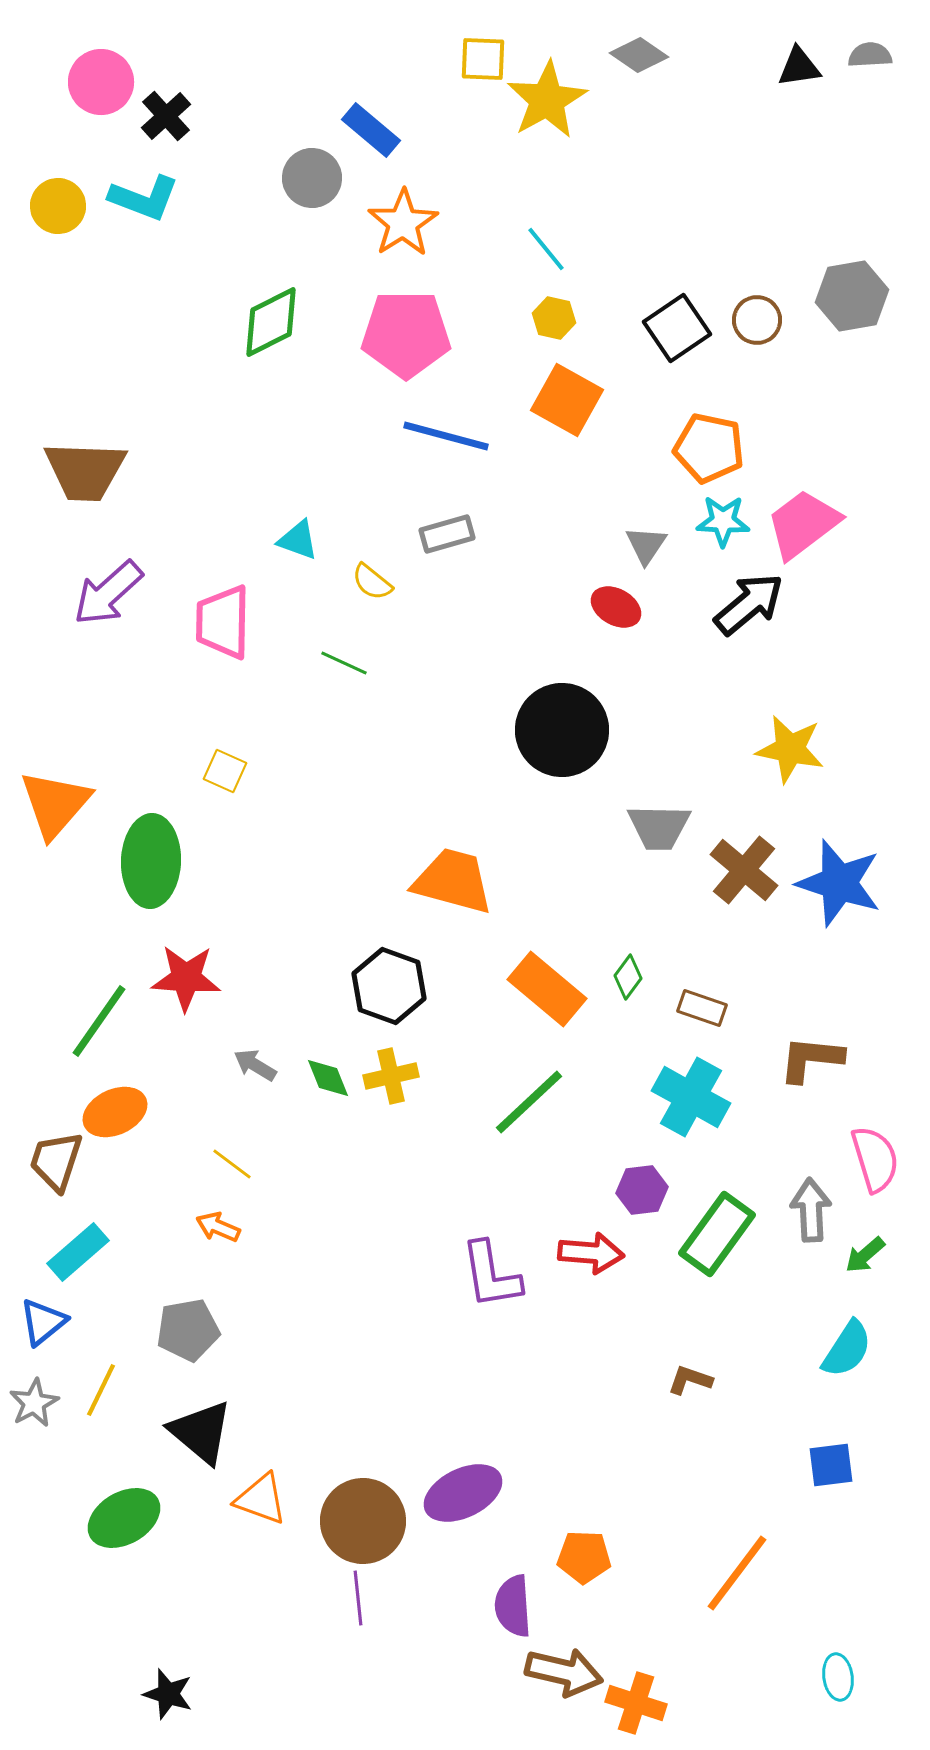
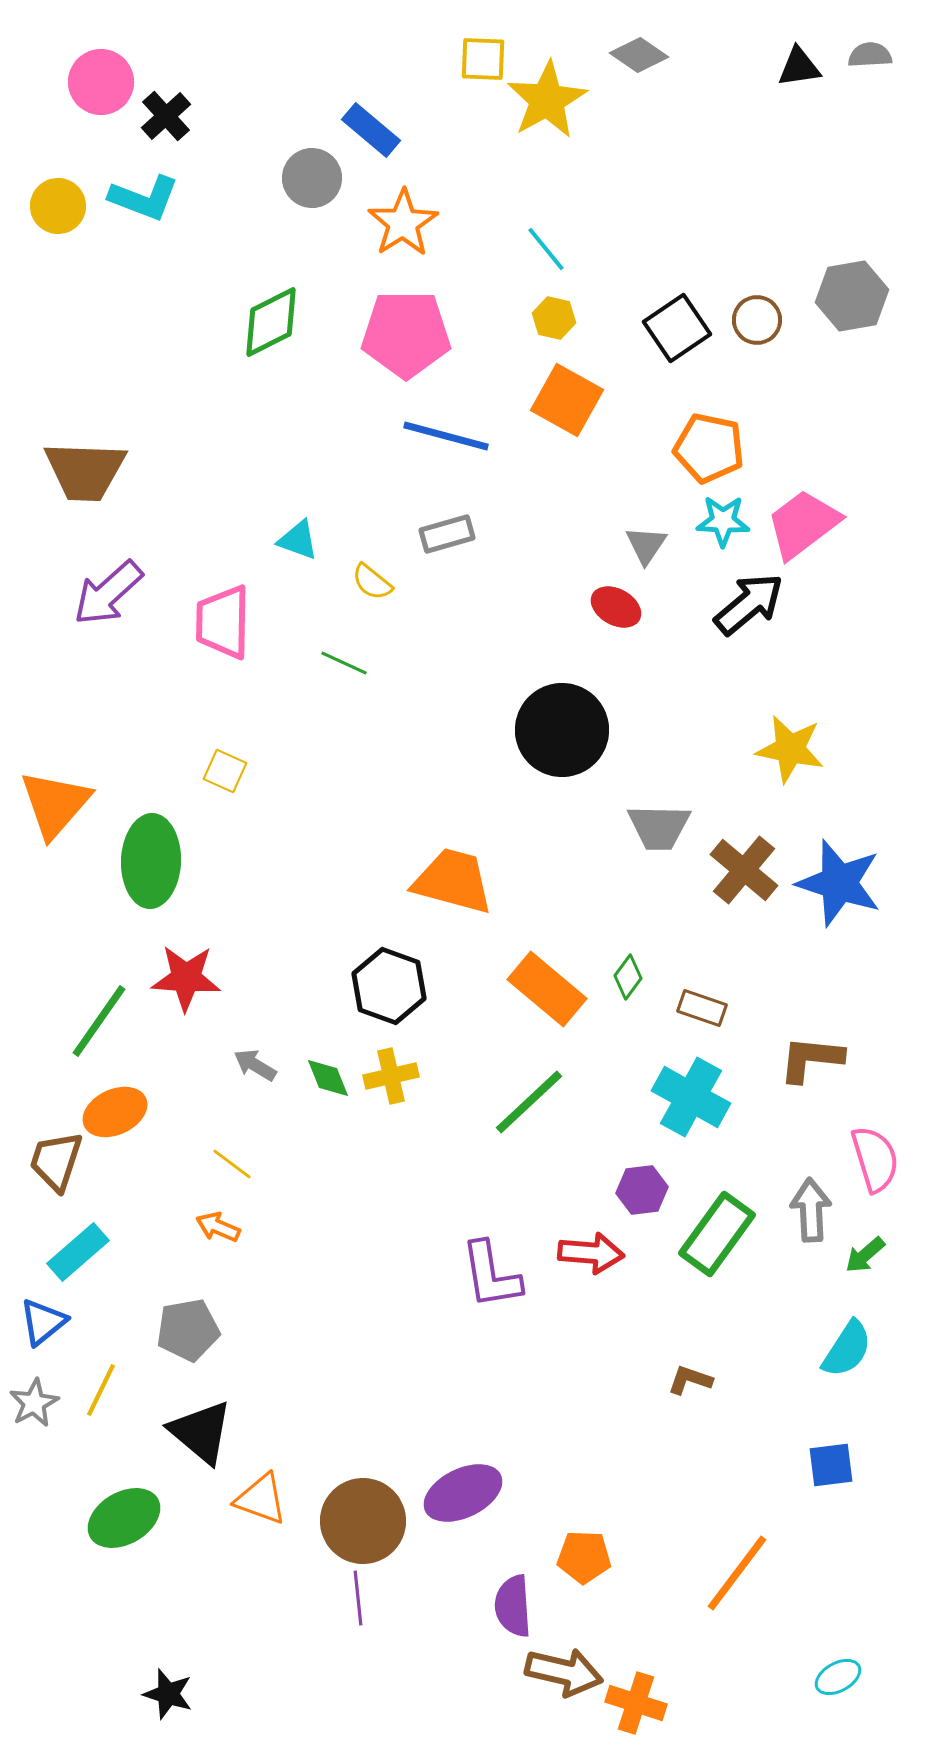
cyan ellipse at (838, 1677): rotated 69 degrees clockwise
